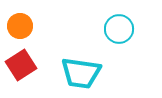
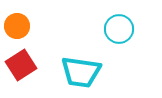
orange circle: moved 3 px left
cyan trapezoid: moved 1 px up
